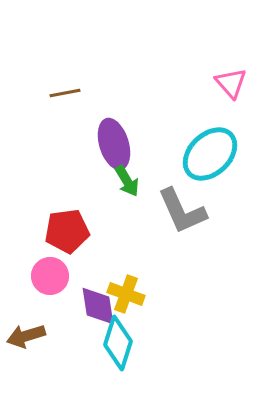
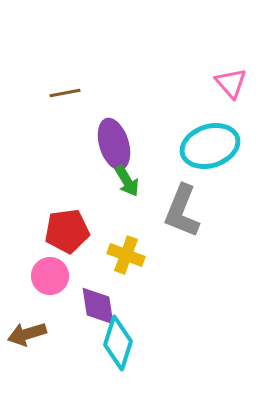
cyan ellipse: moved 8 px up; rotated 26 degrees clockwise
gray L-shape: rotated 46 degrees clockwise
yellow cross: moved 39 px up
brown arrow: moved 1 px right, 2 px up
